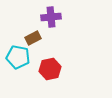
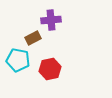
purple cross: moved 3 px down
cyan pentagon: moved 3 px down
